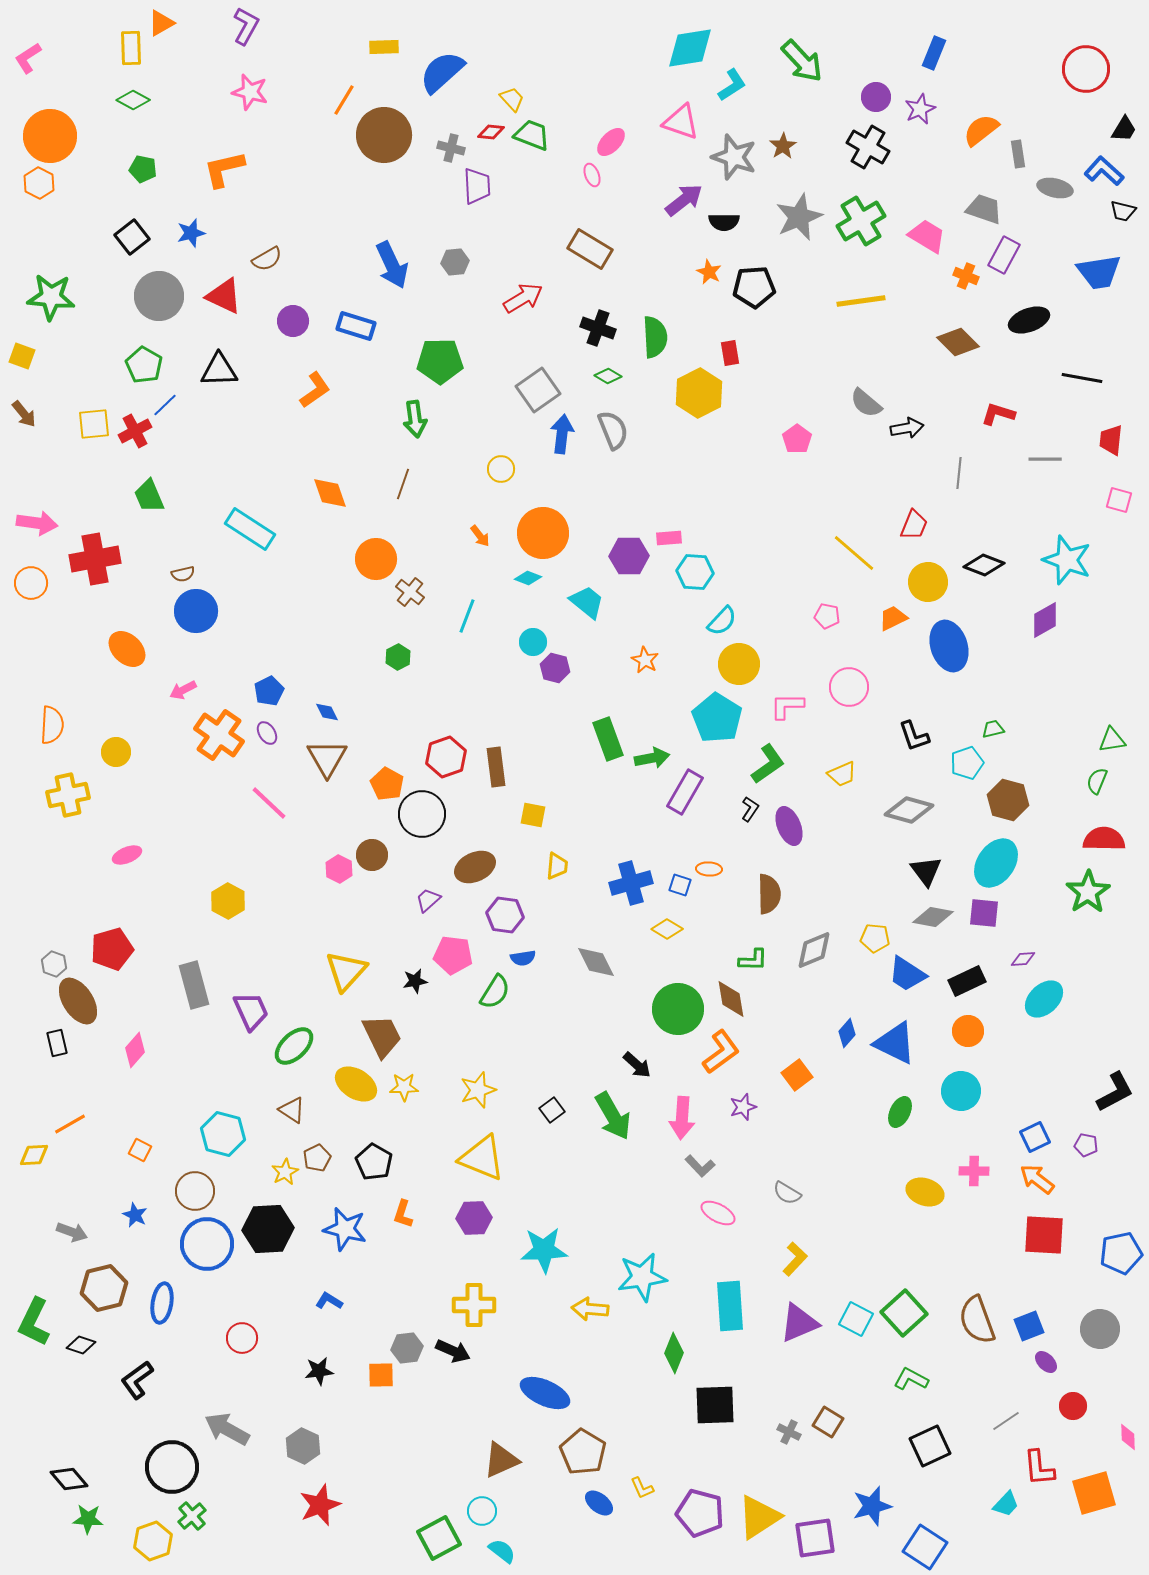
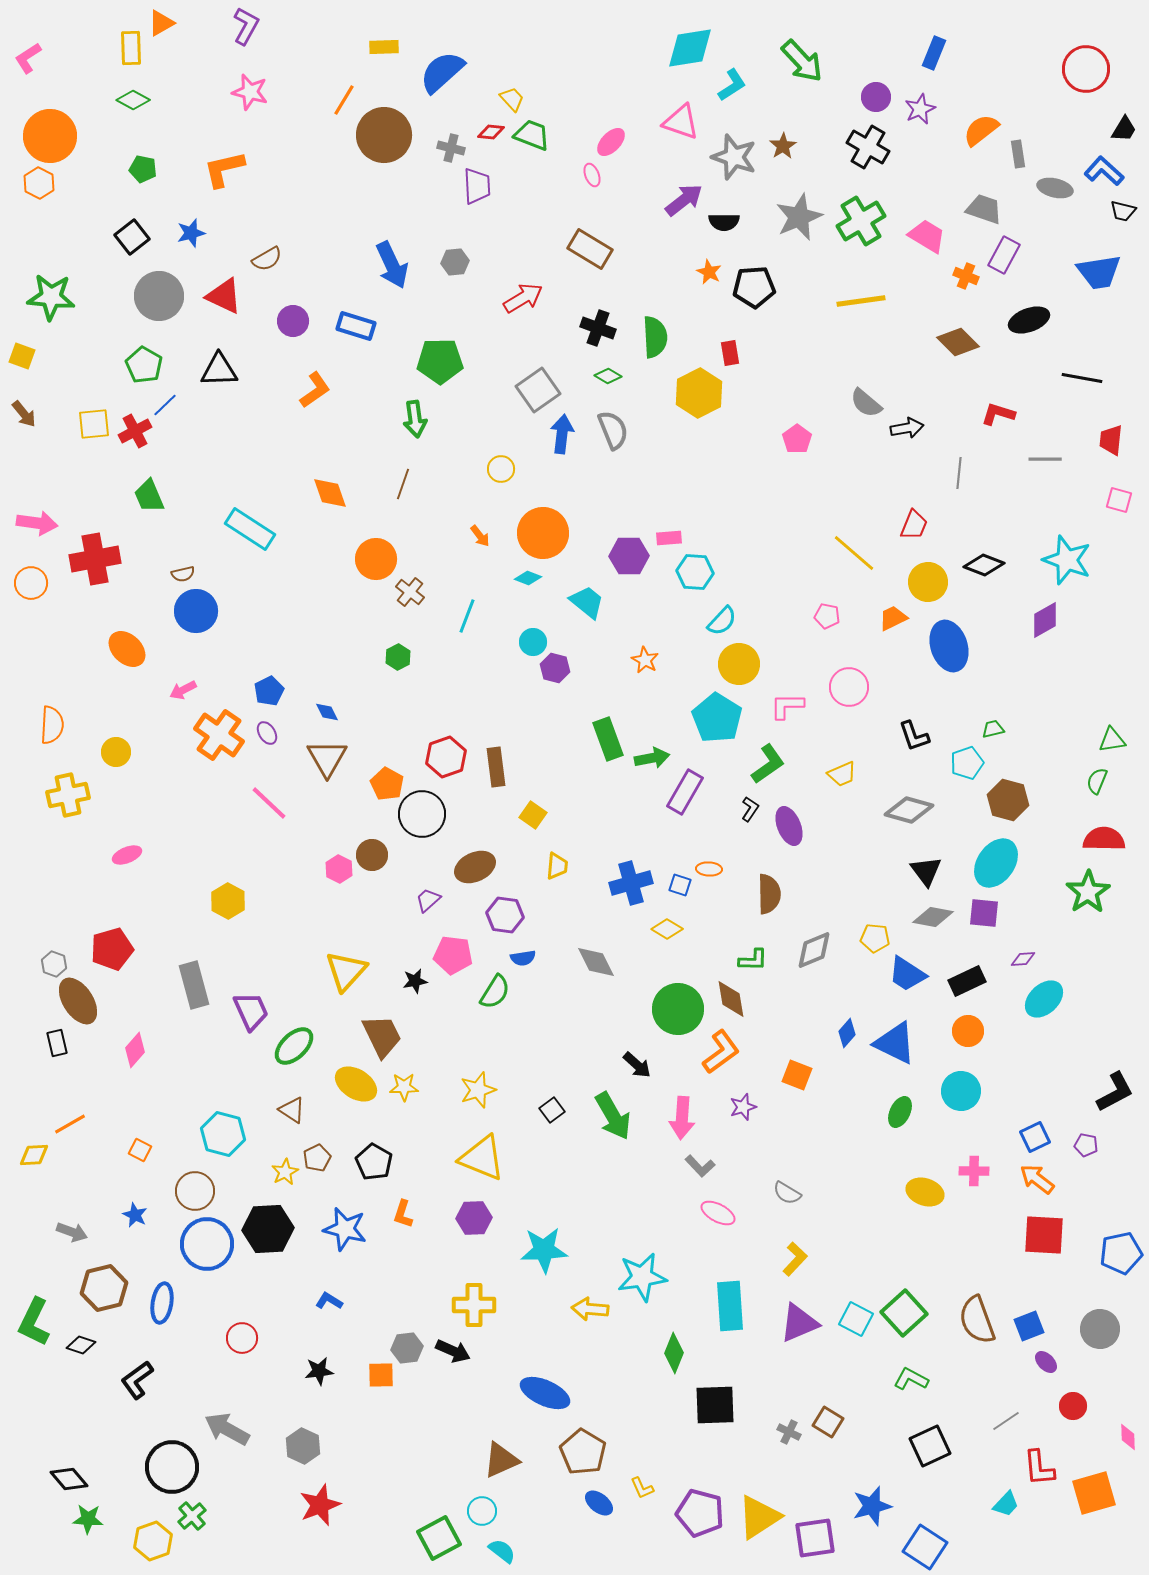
yellow square at (533, 815): rotated 24 degrees clockwise
orange square at (797, 1075): rotated 32 degrees counterclockwise
